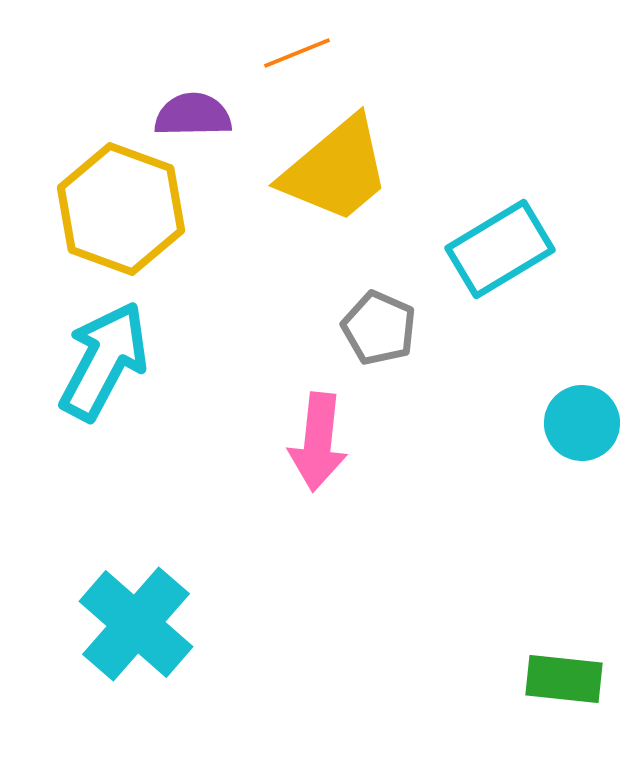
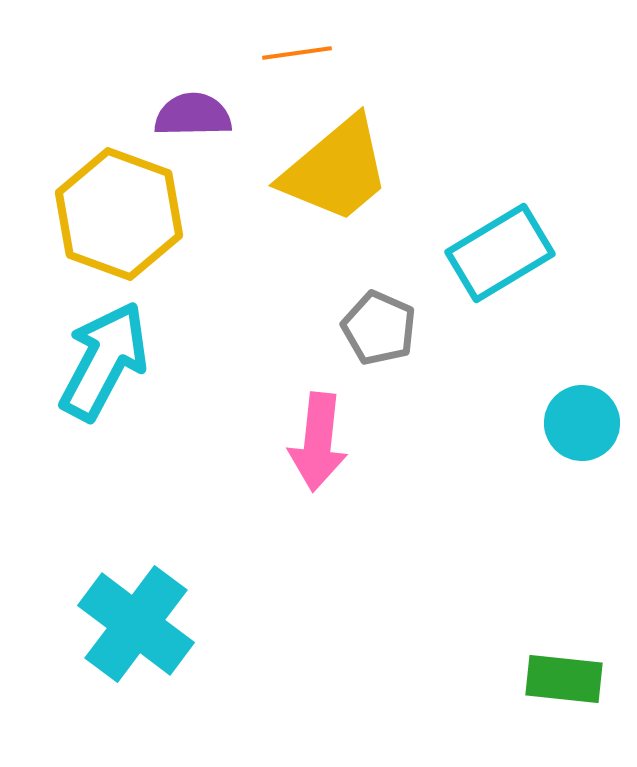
orange line: rotated 14 degrees clockwise
yellow hexagon: moved 2 px left, 5 px down
cyan rectangle: moved 4 px down
cyan cross: rotated 4 degrees counterclockwise
